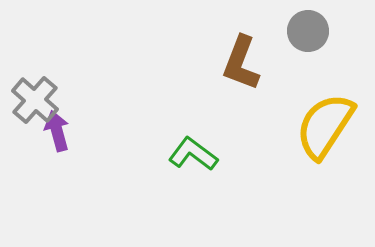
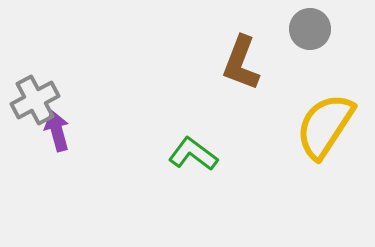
gray circle: moved 2 px right, 2 px up
gray cross: rotated 21 degrees clockwise
